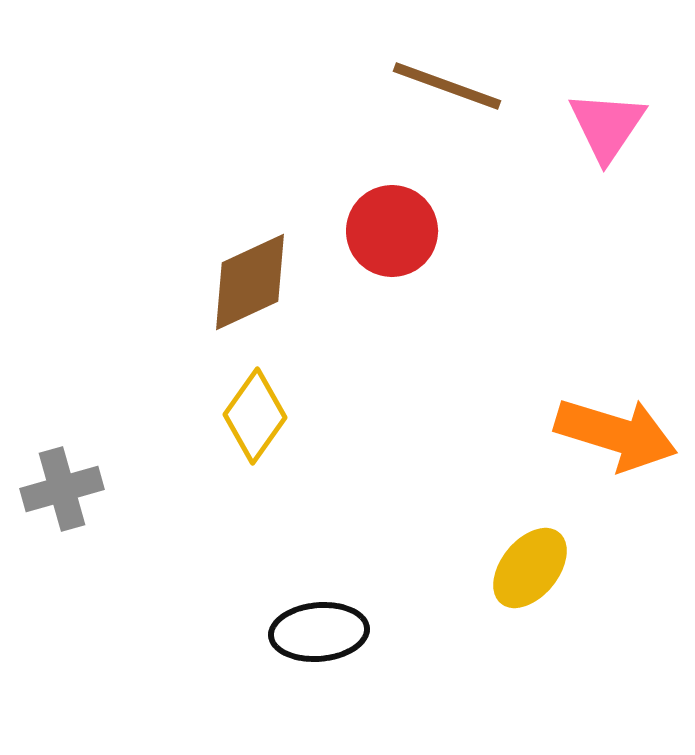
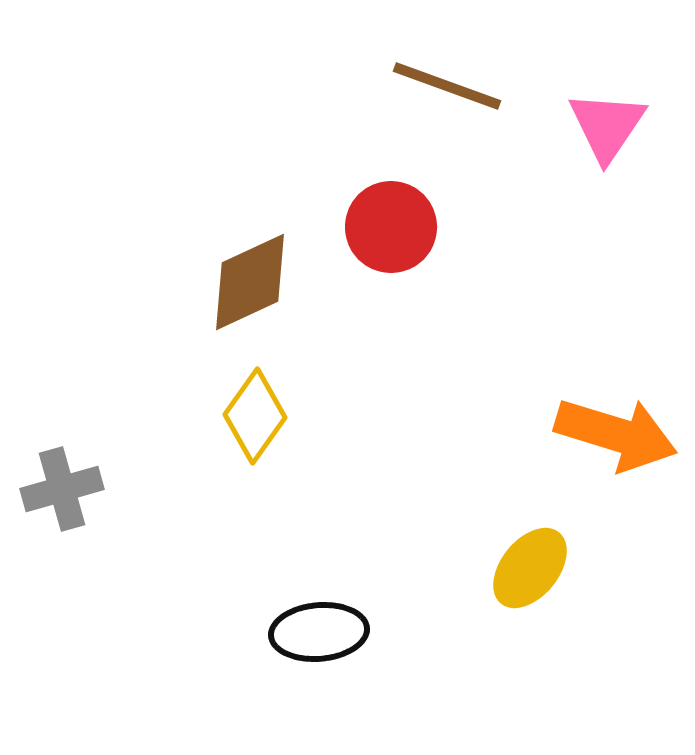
red circle: moved 1 px left, 4 px up
